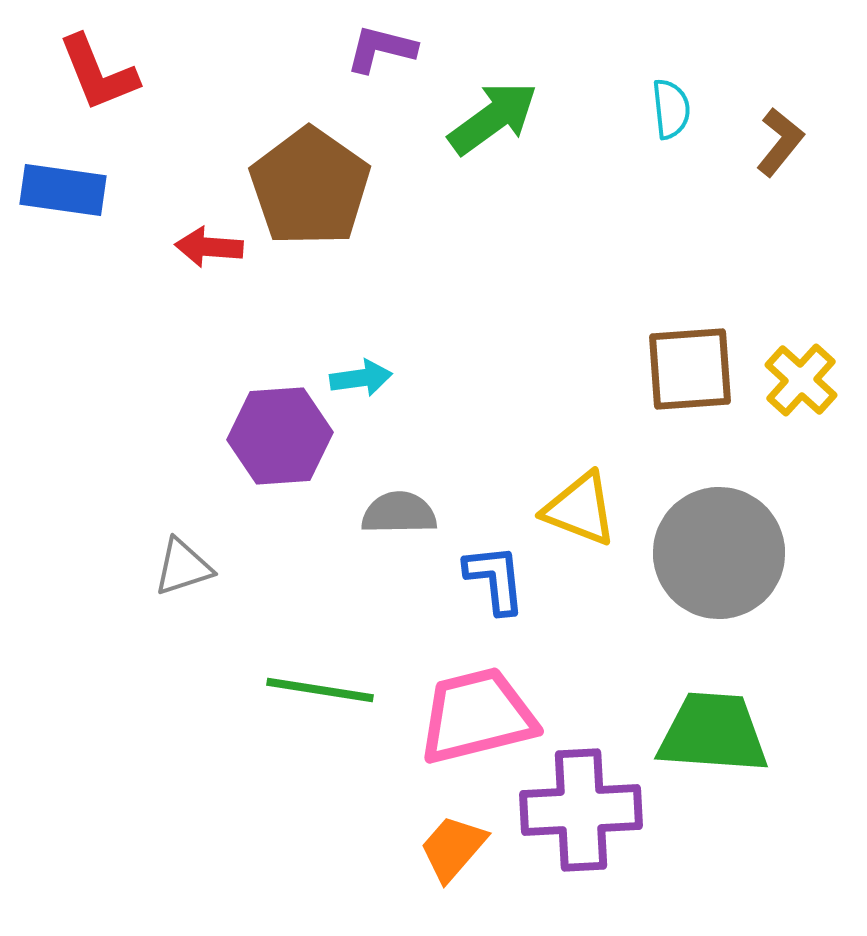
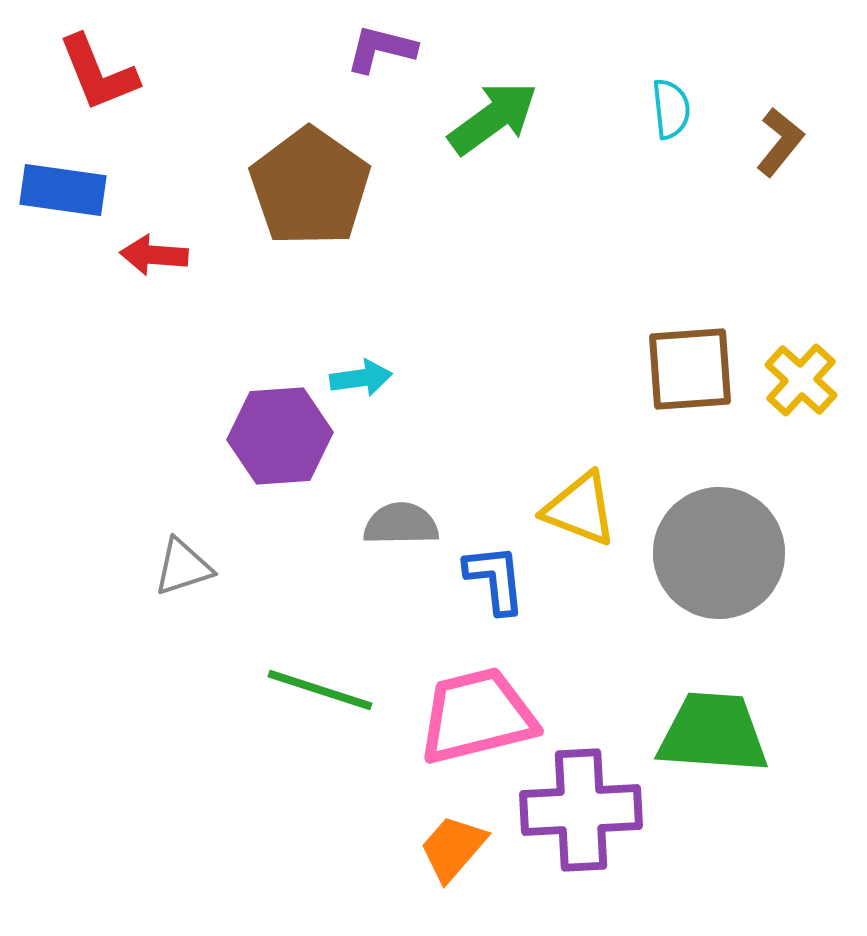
red arrow: moved 55 px left, 8 px down
gray semicircle: moved 2 px right, 11 px down
green line: rotated 9 degrees clockwise
